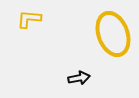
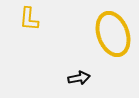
yellow L-shape: rotated 90 degrees counterclockwise
